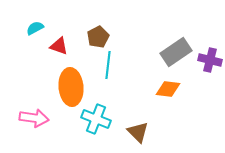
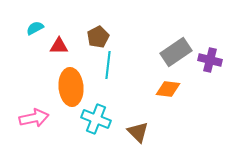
red triangle: rotated 18 degrees counterclockwise
pink arrow: rotated 20 degrees counterclockwise
